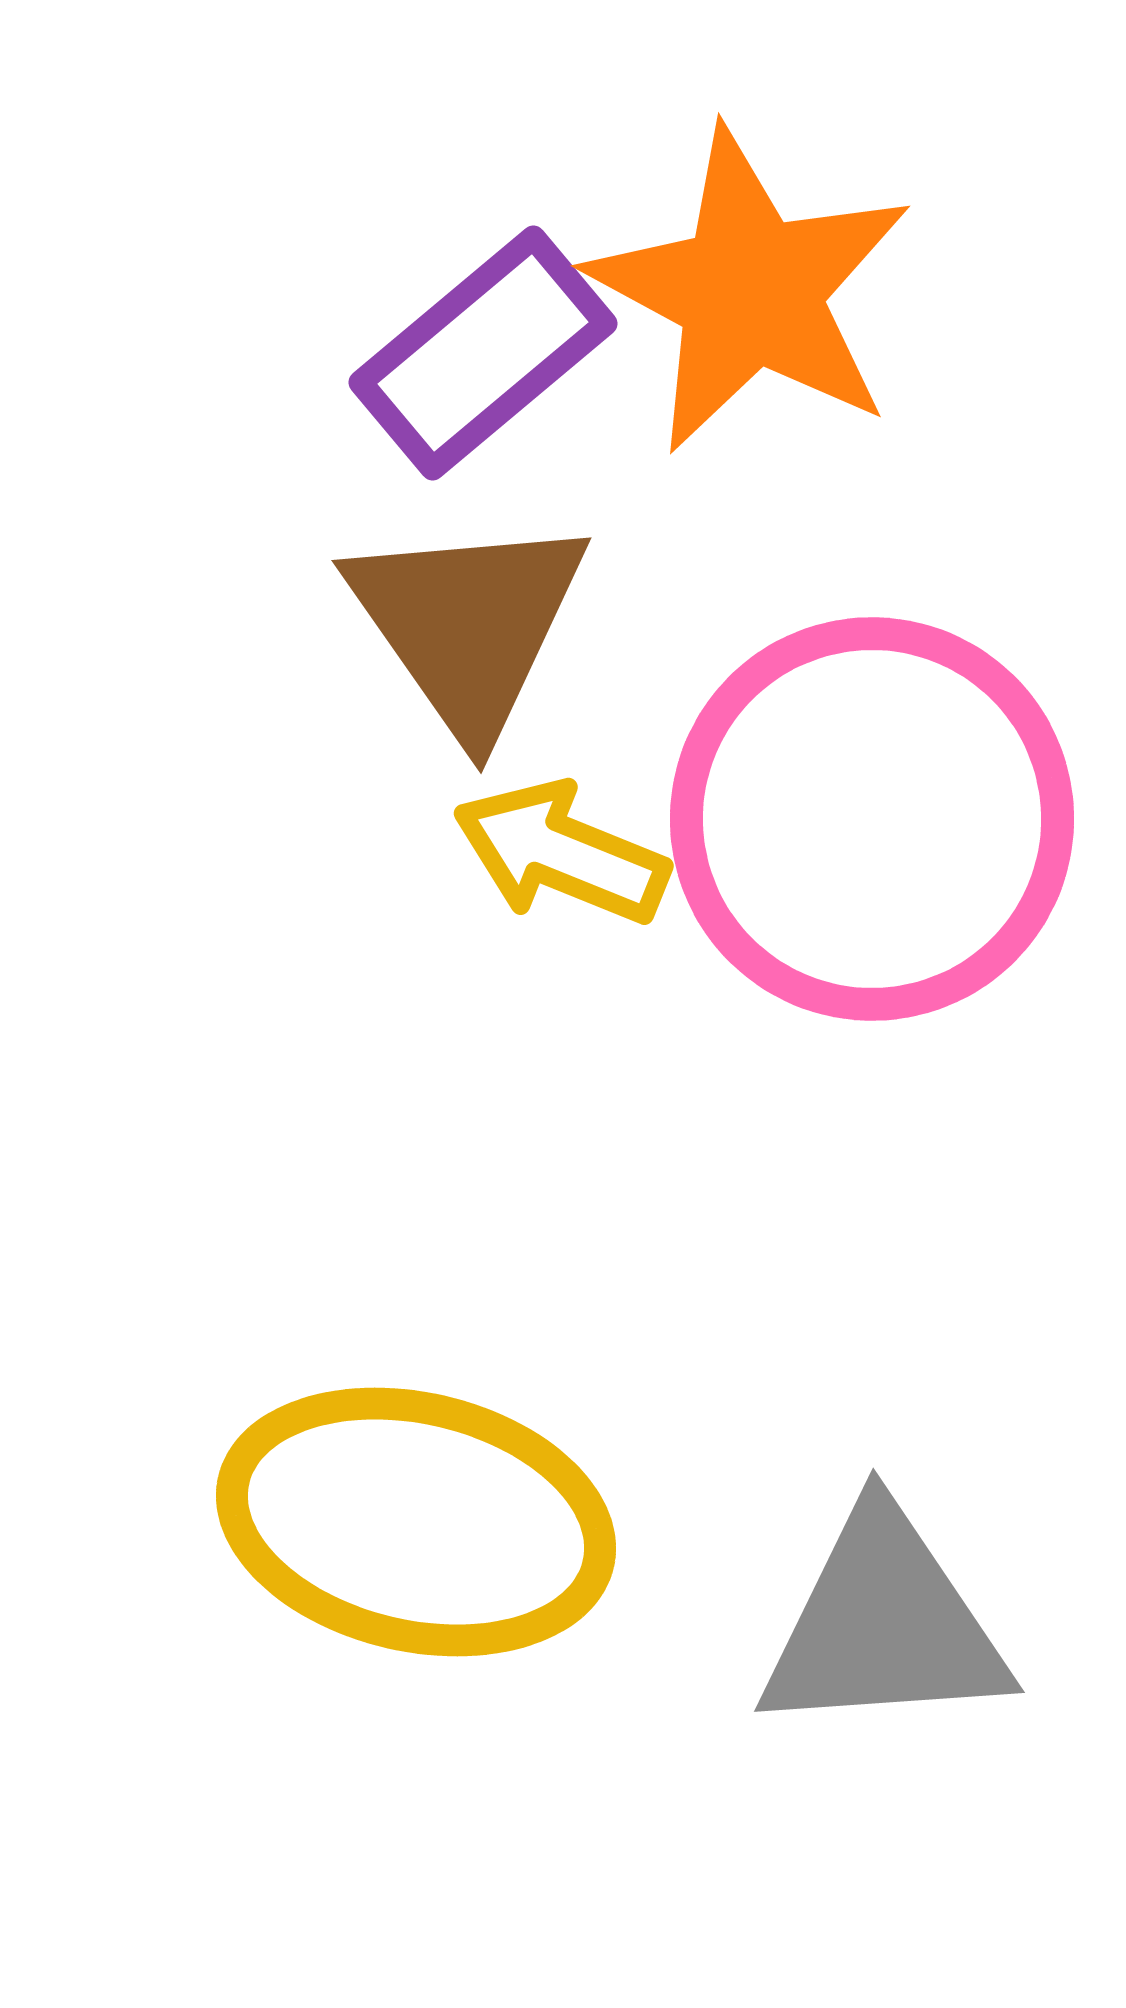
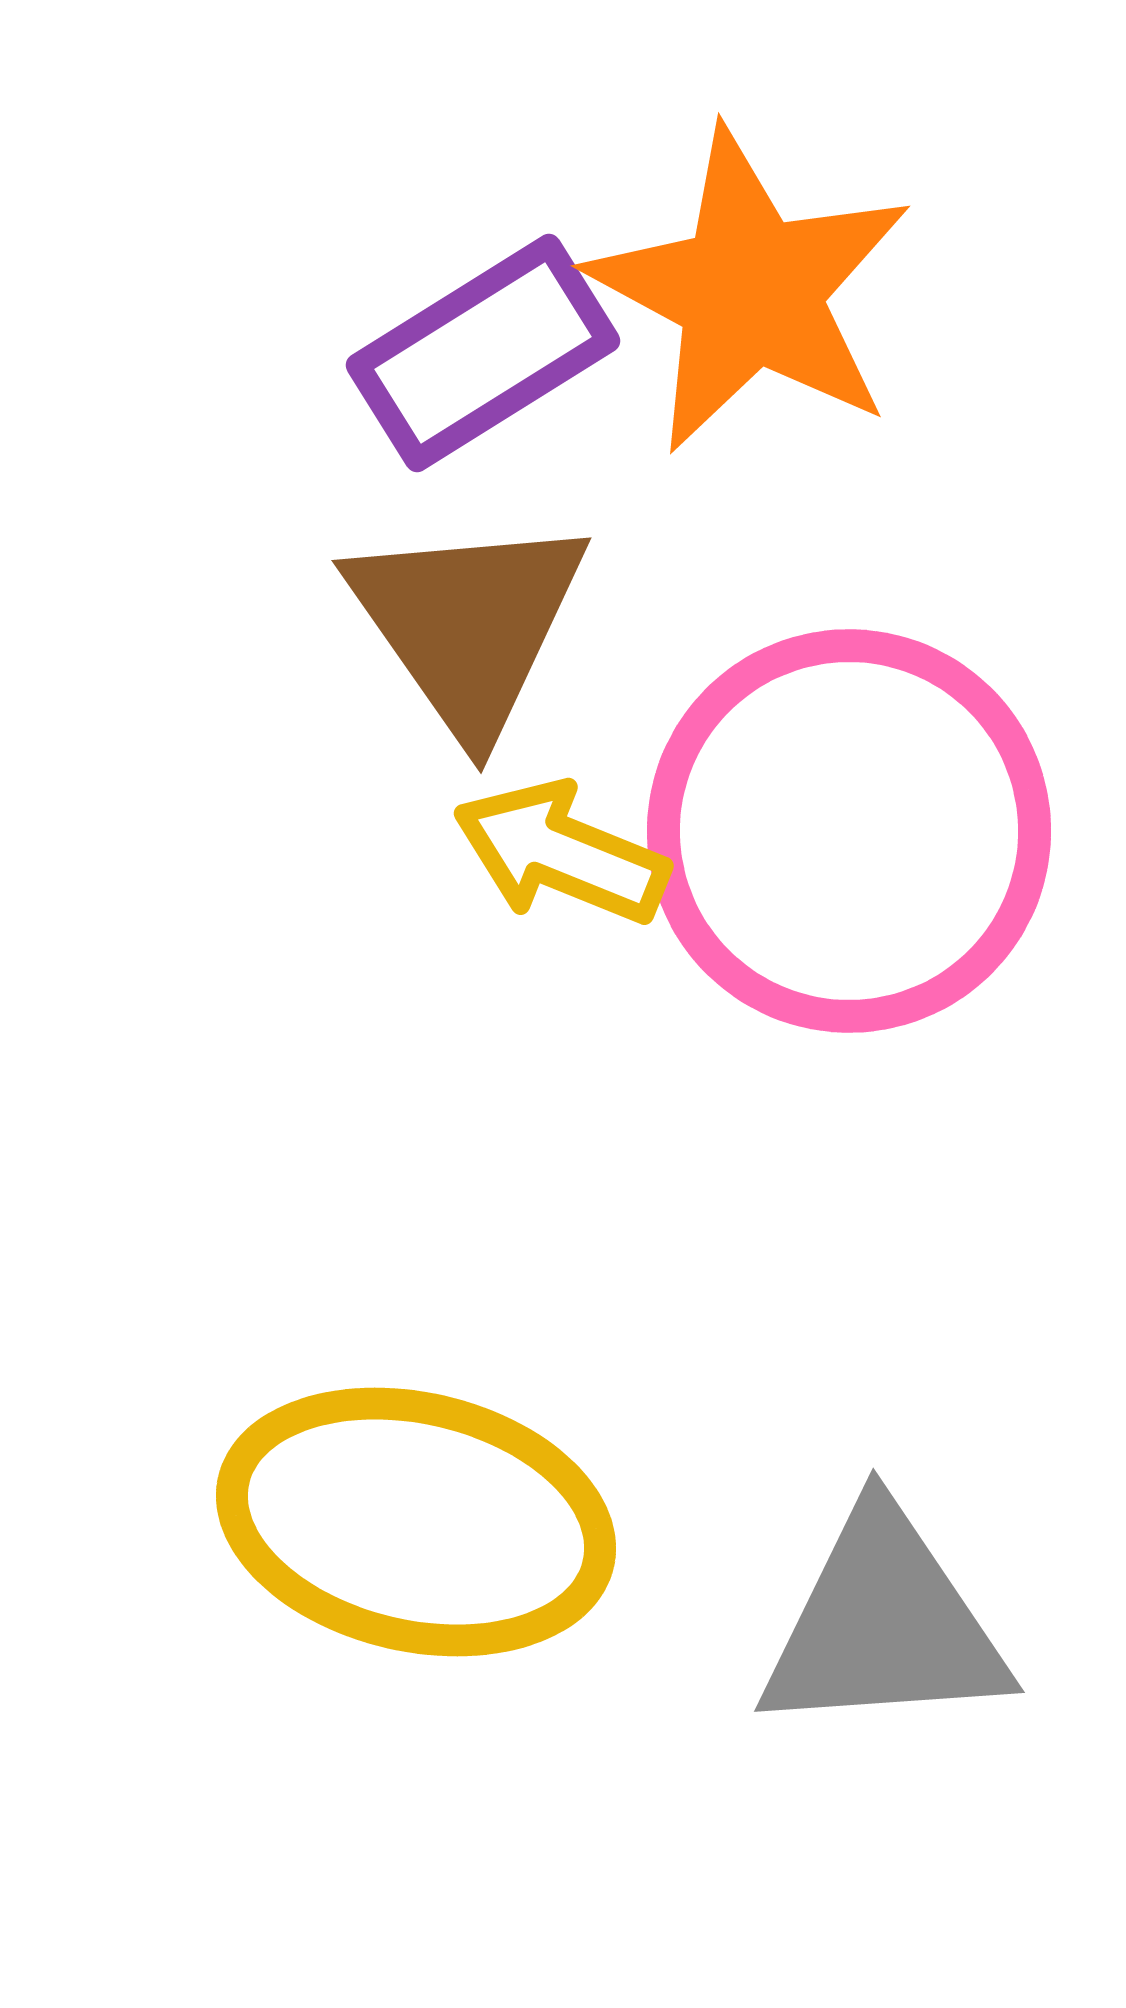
purple rectangle: rotated 8 degrees clockwise
pink circle: moved 23 px left, 12 px down
